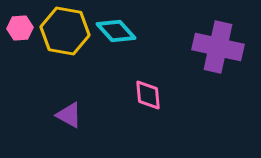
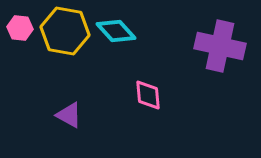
pink hexagon: rotated 10 degrees clockwise
purple cross: moved 2 px right, 1 px up
